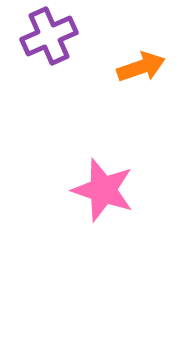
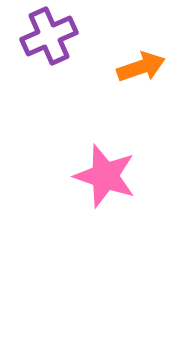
pink star: moved 2 px right, 14 px up
